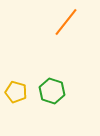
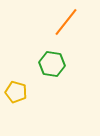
green hexagon: moved 27 px up; rotated 10 degrees counterclockwise
